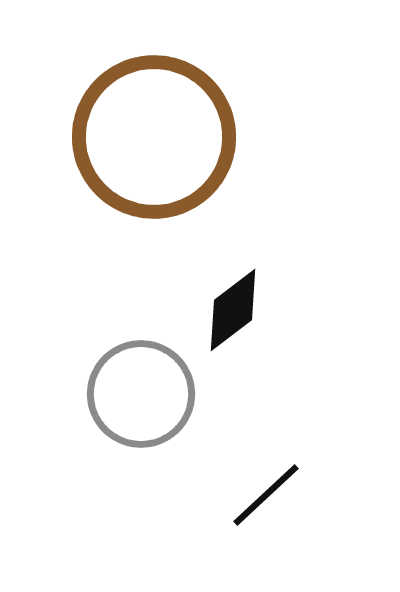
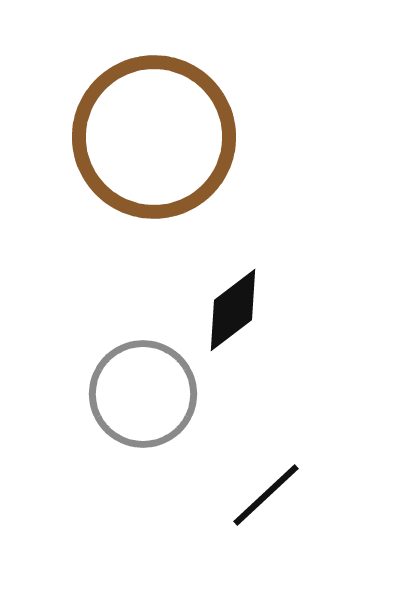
gray circle: moved 2 px right
